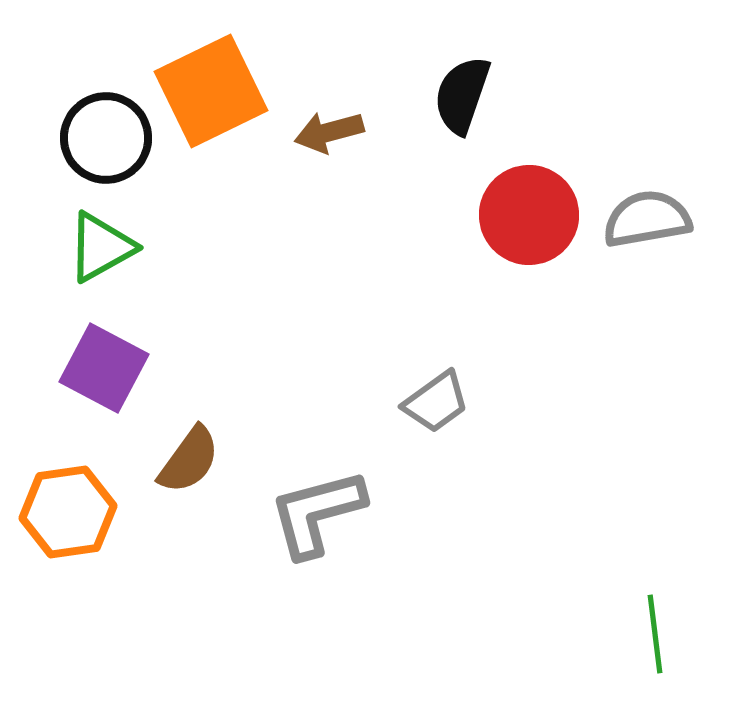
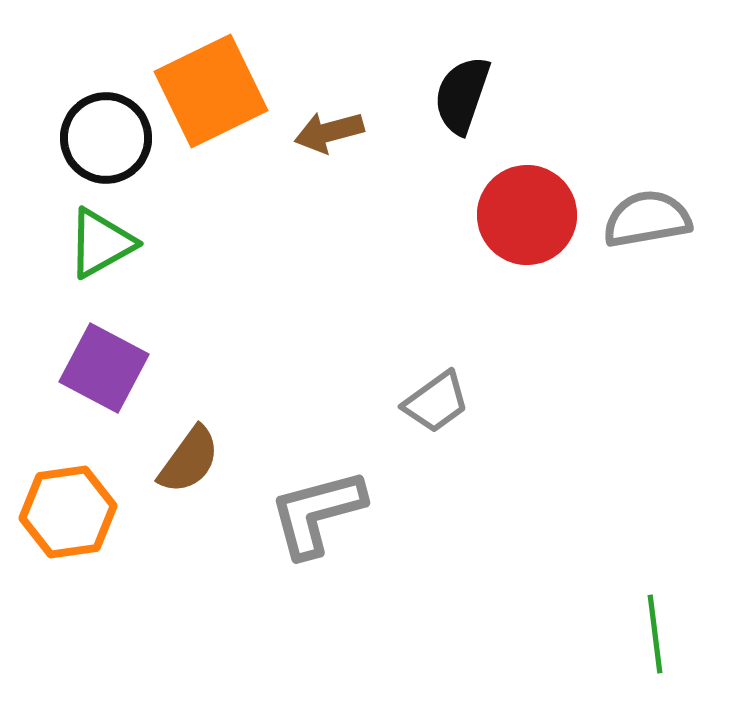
red circle: moved 2 px left
green triangle: moved 4 px up
